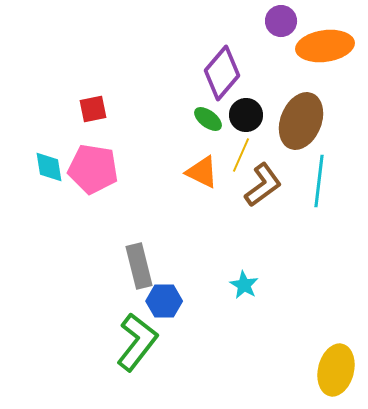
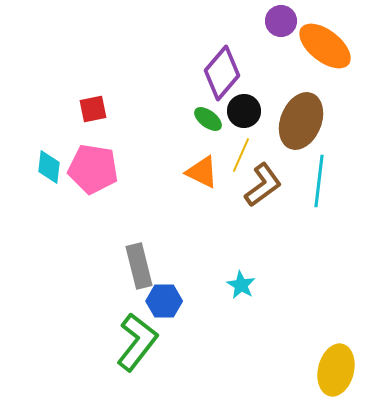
orange ellipse: rotated 46 degrees clockwise
black circle: moved 2 px left, 4 px up
cyan diamond: rotated 16 degrees clockwise
cyan star: moved 3 px left
